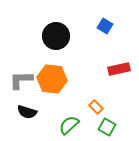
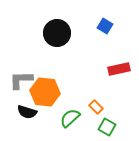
black circle: moved 1 px right, 3 px up
orange hexagon: moved 7 px left, 13 px down
green semicircle: moved 1 px right, 7 px up
